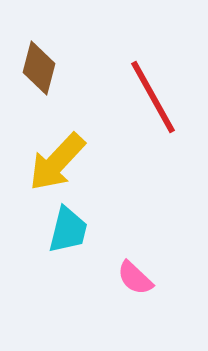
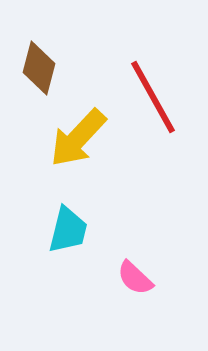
yellow arrow: moved 21 px right, 24 px up
